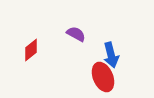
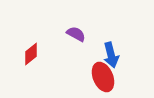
red diamond: moved 4 px down
